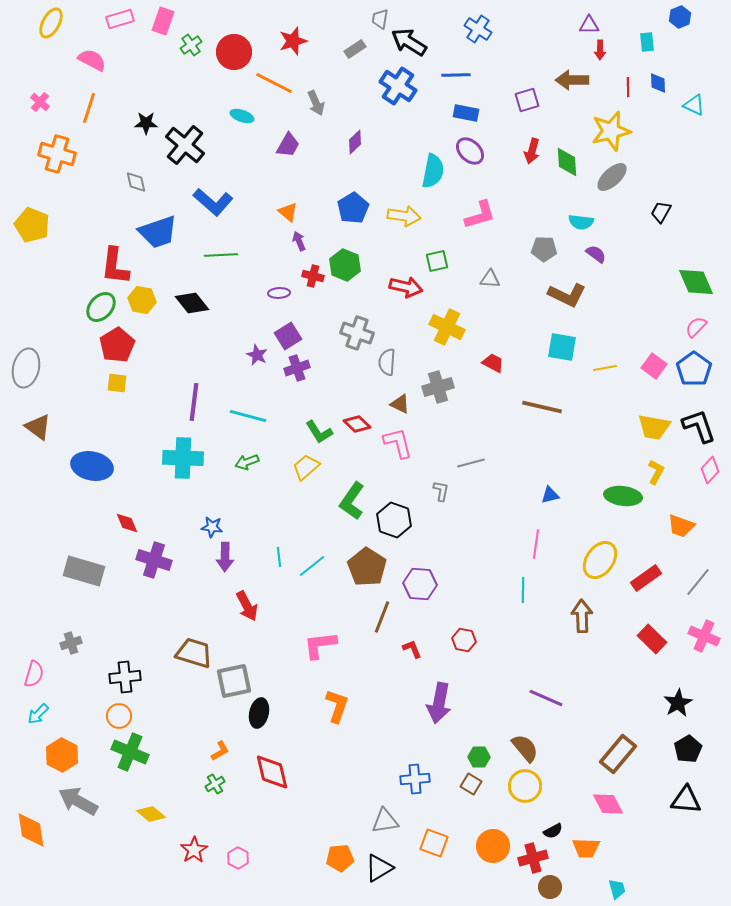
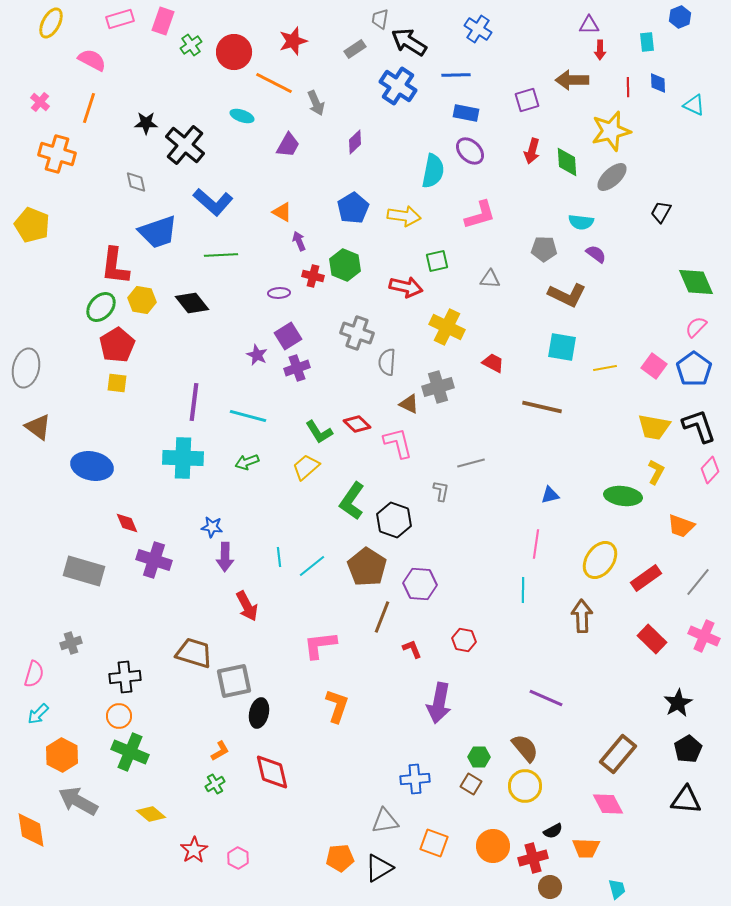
orange triangle at (288, 212): moved 6 px left; rotated 10 degrees counterclockwise
brown triangle at (400, 404): moved 9 px right
